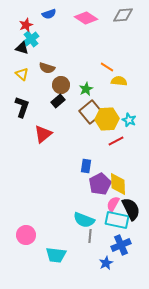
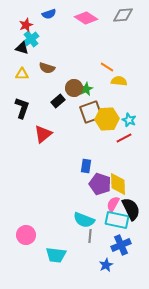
yellow triangle: rotated 40 degrees counterclockwise
brown circle: moved 13 px right, 3 px down
black L-shape: moved 1 px down
brown square: rotated 20 degrees clockwise
red line: moved 8 px right, 3 px up
purple pentagon: rotated 25 degrees counterclockwise
blue star: moved 2 px down
